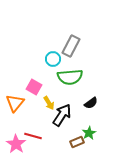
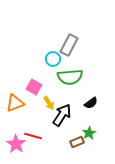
gray rectangle: moved 2 px left, 1 px up
orange triangle: rotated 30 degrees clockwise
